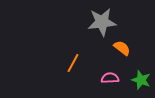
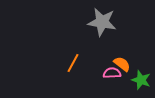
gray star: rotated 16 degrees clockwise
orange semicircle: moved 16 px down
pink semicircle: moved 2 px right, 5 px up
